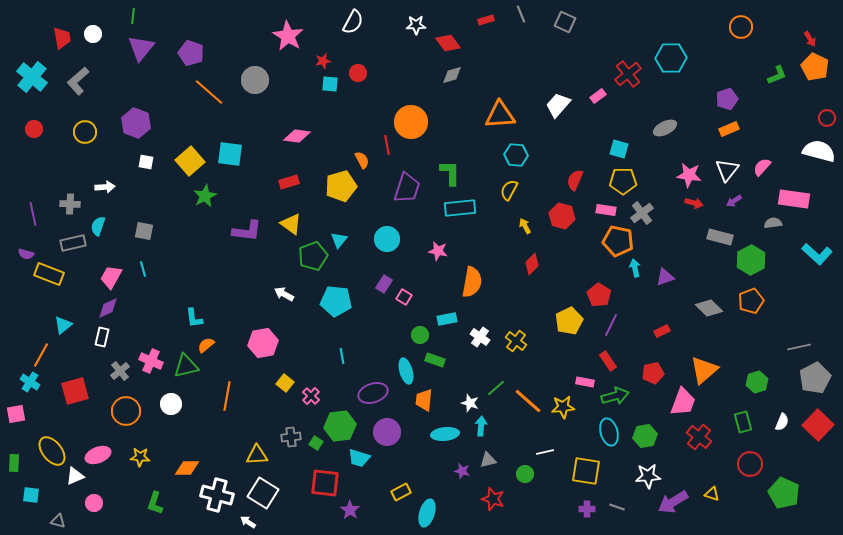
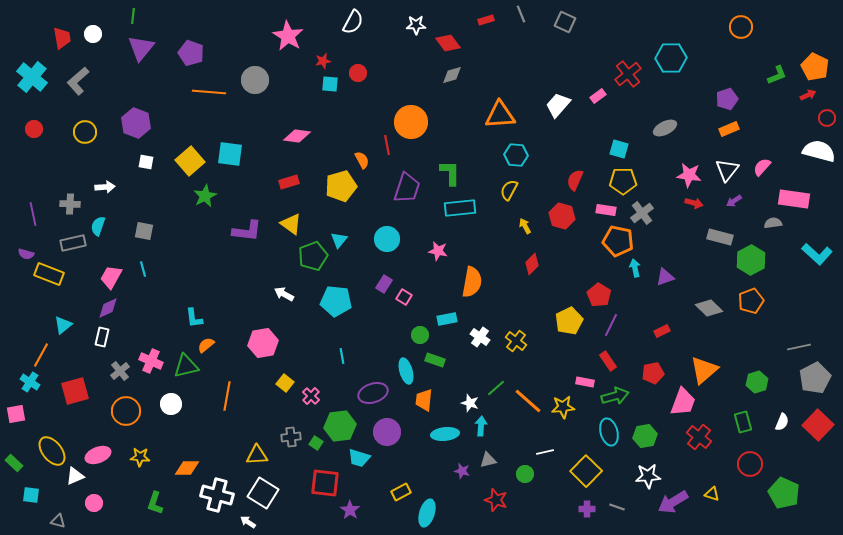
red arrow at (810, 39): moved 2 px left, 56 px down; rotated 84 degrees counterclockwise
orange line at (209, 92): rotated 36 degrees counterclockwise
green rectangle at (14, 463): rotated 48 degrees counterclockwise
yellow square at (586, 471): rotated 36 degrees clockwise
red star at (493, 499): moved 3 px right, 1 px down
